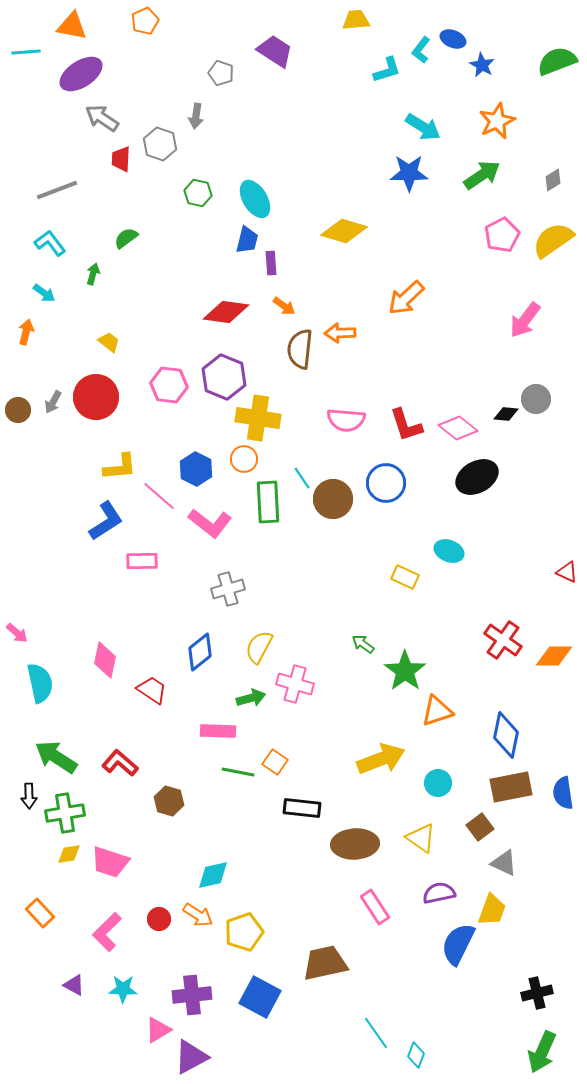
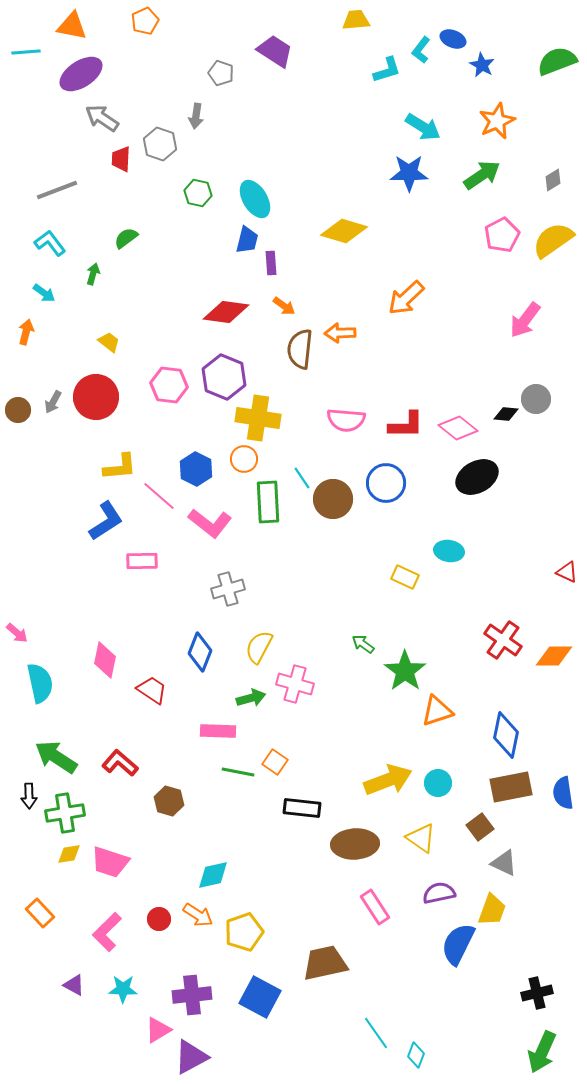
red L-shape at (406, 425): rotated 72 degrees counterclockwise
cyan ellipse at (449, 551): rotated 12 degrees counterclockwise
blue diamond at (200, 652): rotated 30 degrees counterclockwise
yellow arrow at (381, 759): moved 7 px right, 21 px down
